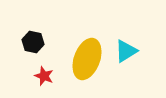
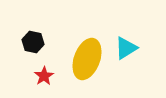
cyan triangle: moved 3 px up
red star: rotated 18 degrees clockwise
